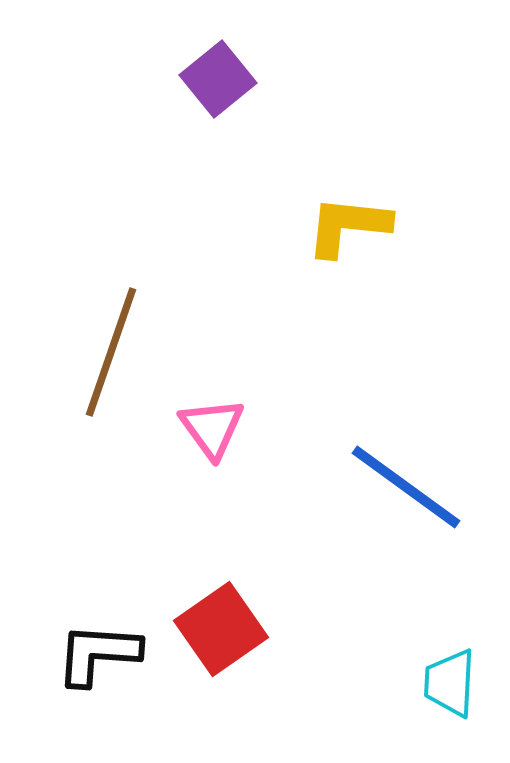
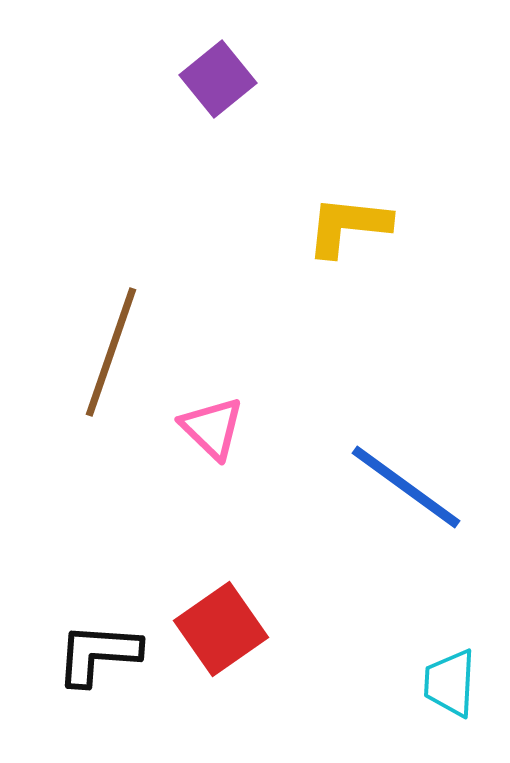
pink triangle: rotated 10 degrees counterclockwise
